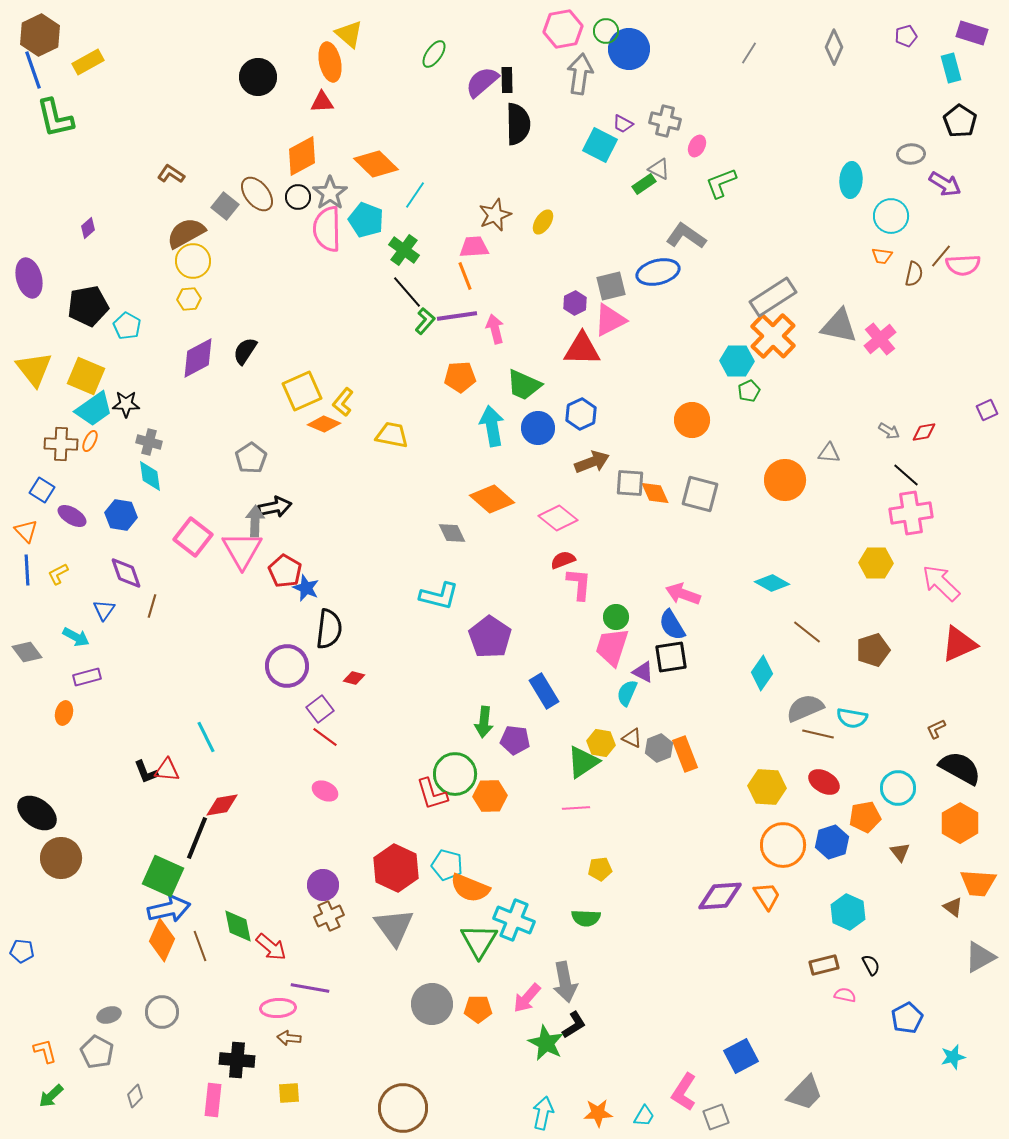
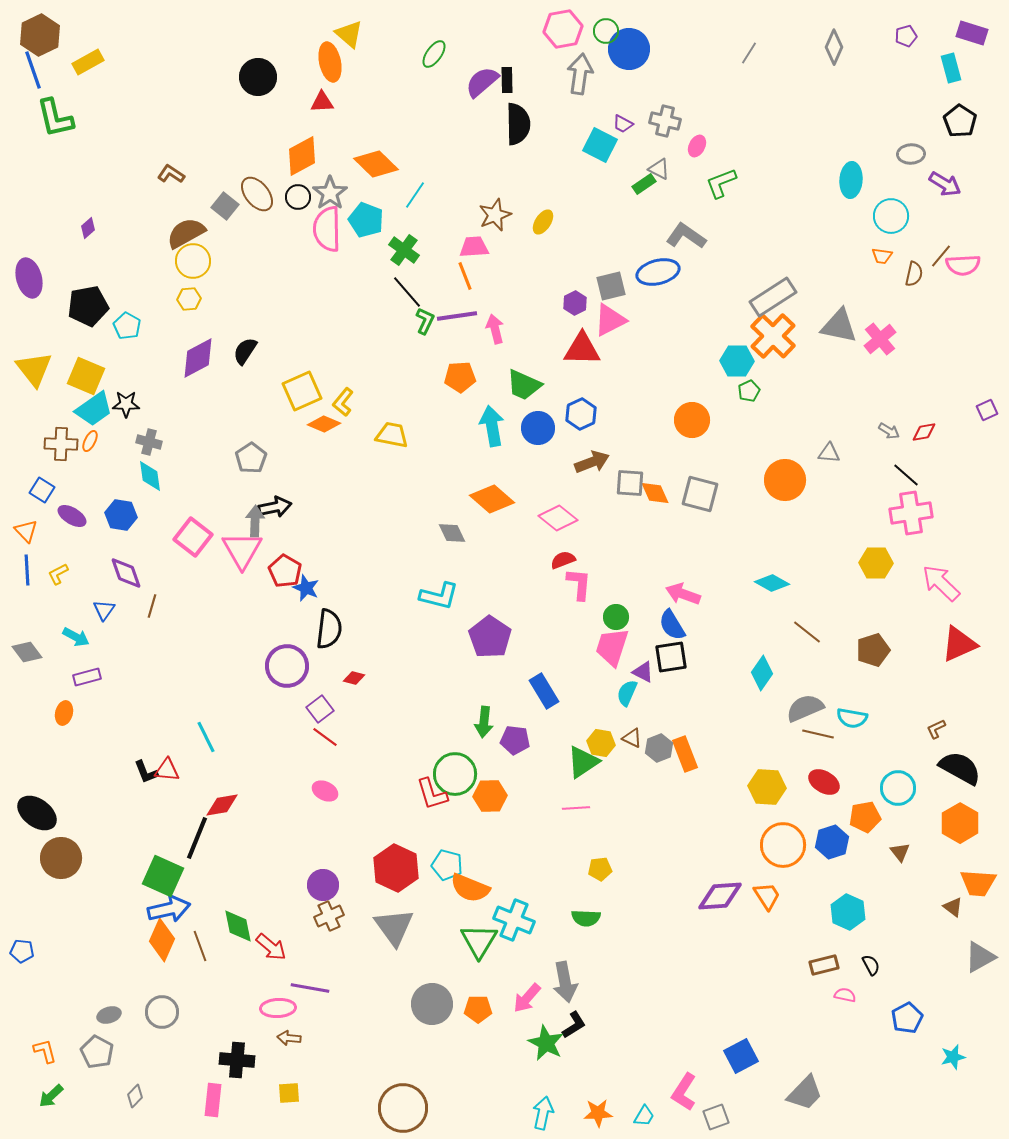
green L-shape at (425, 321): rotated 16 degrees counterclockwise
